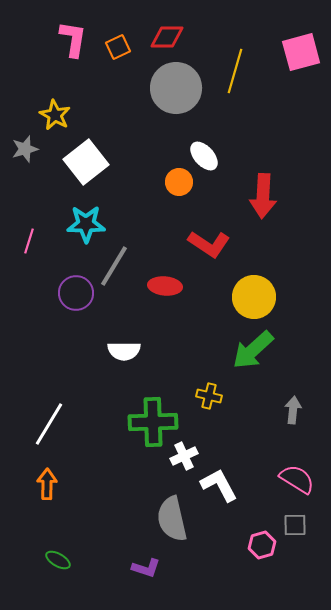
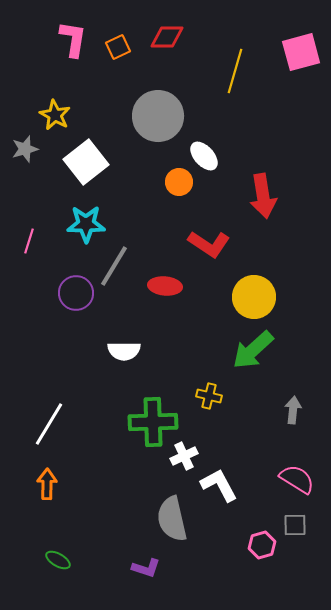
gray circle: moved 18 px left, 28 px down
red arrow: rotated 12 degrees counterclockwise
